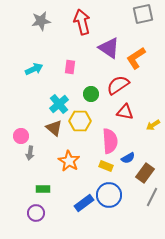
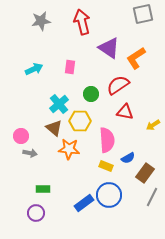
pink semicircle: moved 3 px left, 1 px up
gray arrow: rotated 88 degrees counterclockwise
orange star: moved 12 px up; rotated 25 degrees counterclockwise
